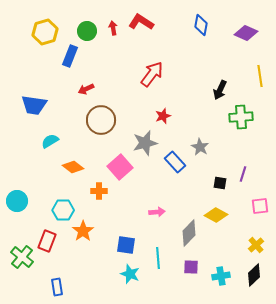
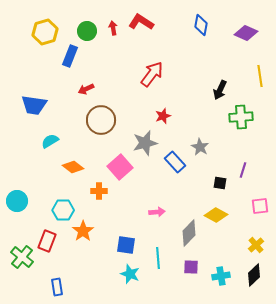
purple line at (243, 174): moved 4 px up
